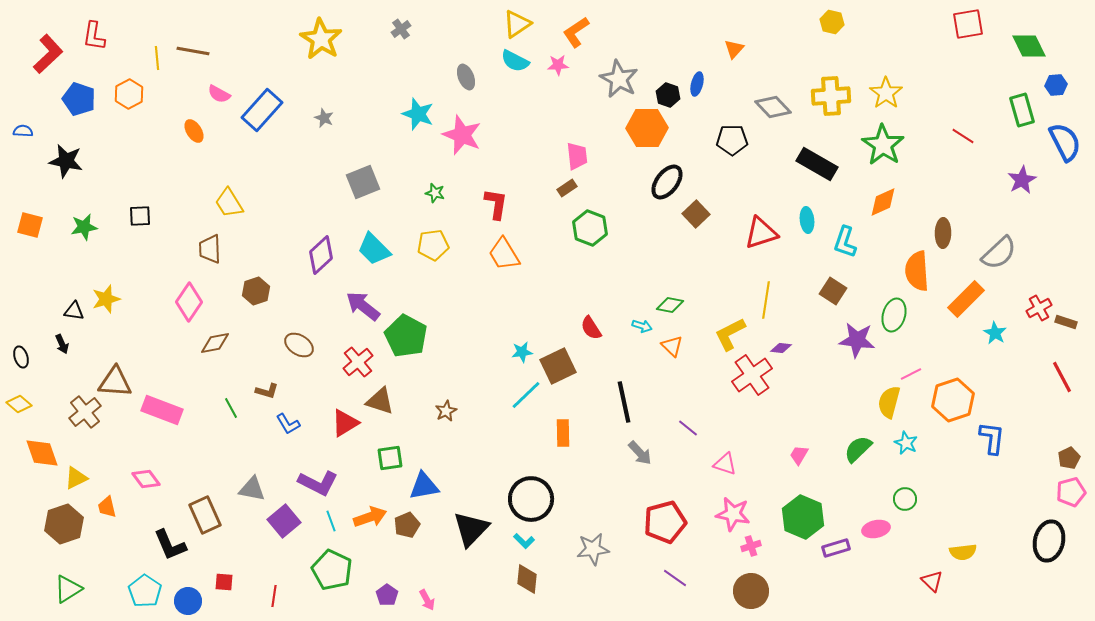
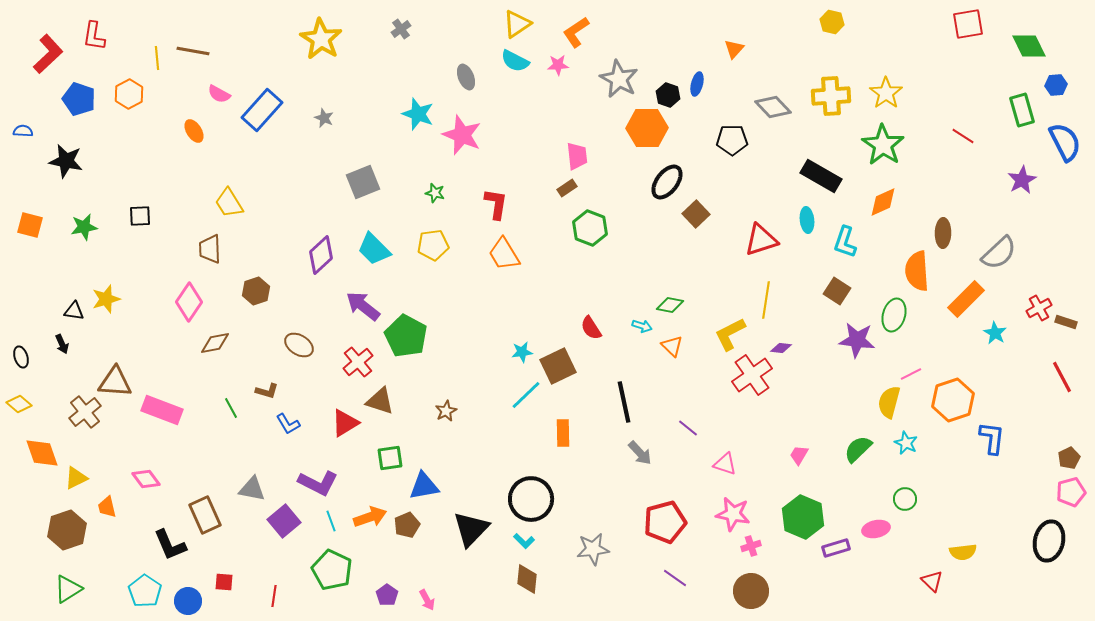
black rectangle at (817, 164): moved 4 px right, 12 px down
red triangle at (761, 233): moved 7 px down
brown square at (833, 291): moved 4 px right
brown hexagon at (64, 524): moved 3 px right, 6 px down
